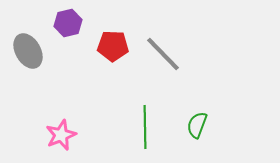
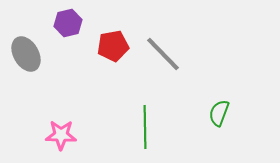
red pentagon: rotated 12 degrees counterclockwise
gray ellipse: moved 2 px left, 3 px down
green semicircle: moved 22 px right, 12 px up
pink star: rotated 24 degrees clockwise
